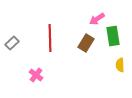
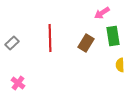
pink arrow: moved 5 px right, 6 px up
pink cross: moved 18 px left, 8 px down
